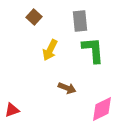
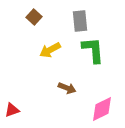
yellow arrow: rotated 35 degrees clockwise
